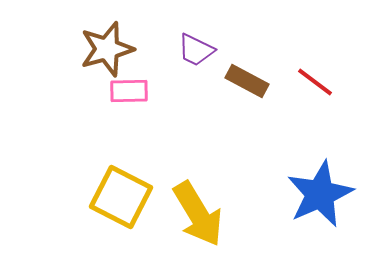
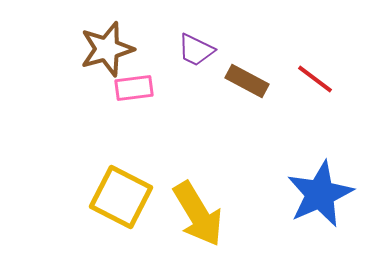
red line: moved 3 px up
pink rectangle: moved 5 px right, 3 px up; rotated 6 degrees counterclockwise
